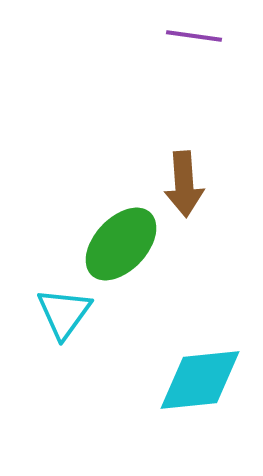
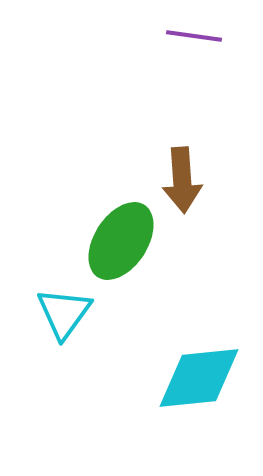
brown arrow: moved 2 px left, 4 px up
green ellipse: moved 3 px up; rotated 10 degrees counterclockwise
cyan diamond: moved 1 px left, 2 px up
